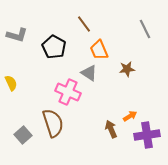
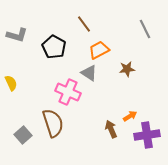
orange trapezoid: rotated 85 degrees clockwise
